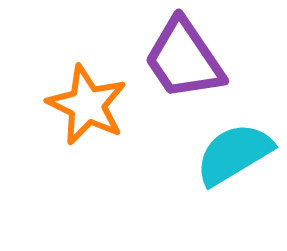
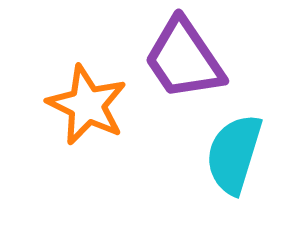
cyan semicircle: rotated 42 degrees counterclockwise
